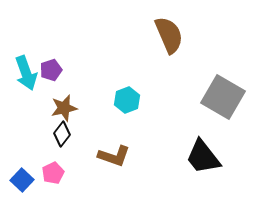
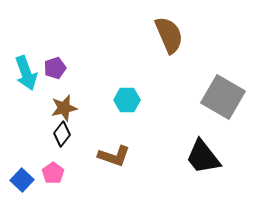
purple pentagon: moved 4 px right, 2 px up
cyan hexagon: rotated 20 degrees clockwise
pink pentagon: rotated 10 degrees counterclockwise
